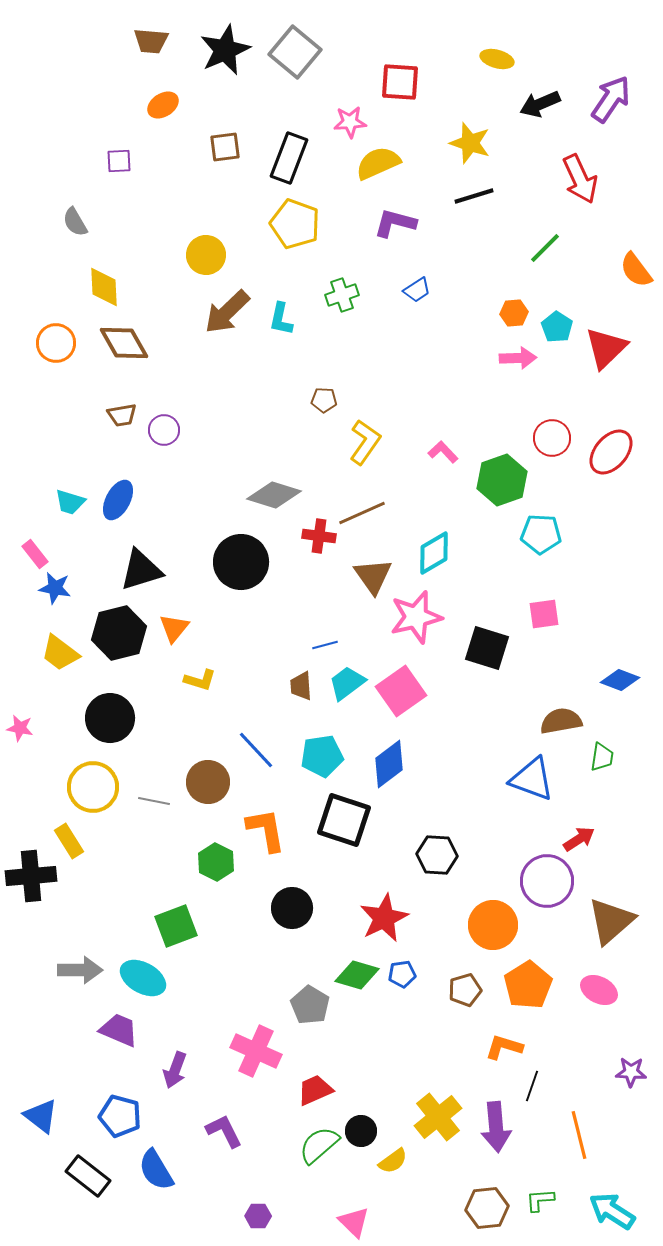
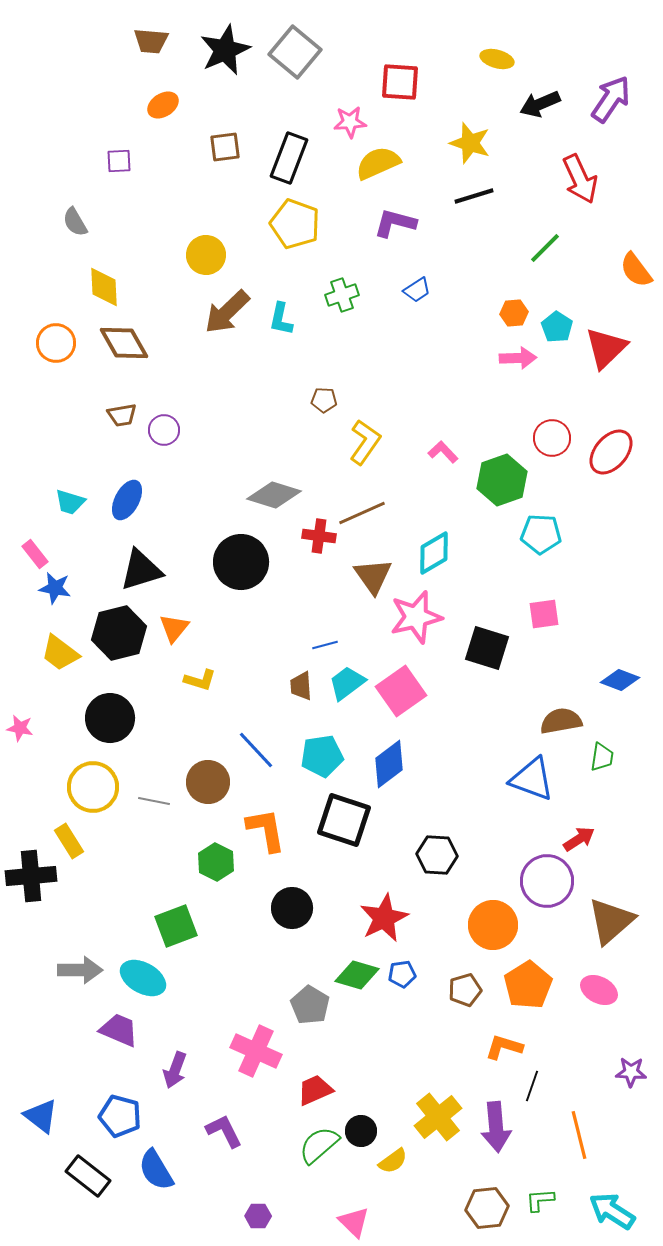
blue ellipse at (118, 500): moved 9 px right
